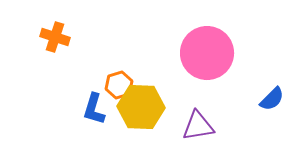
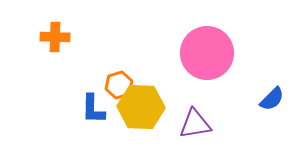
orange cross: rotated 16 degrees counterclockwise
blue L-shape: moved 1 px left; rotated 16 degrees counterclockwise
purple triangle: moved 3 px left, 2 px up
